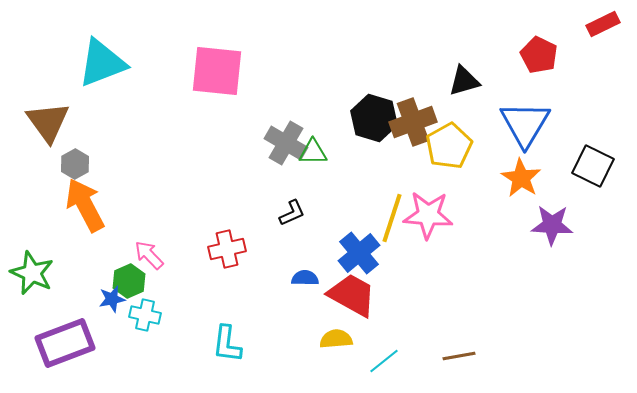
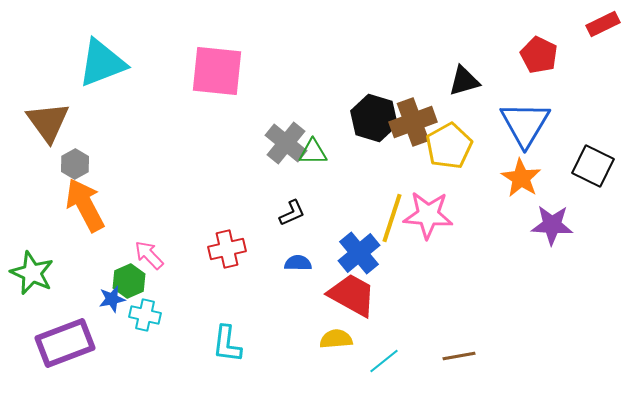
gray cross: rotated 9 degrees clockwise
blue semicircle: moved 7 px left, 15 px up
